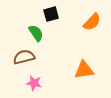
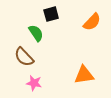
brown semicircle: rotated 120 degrees counterclockwise
orange triangle: moved 5 px down
